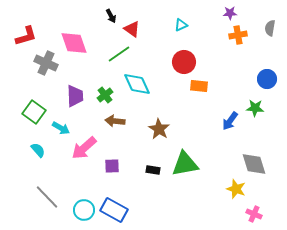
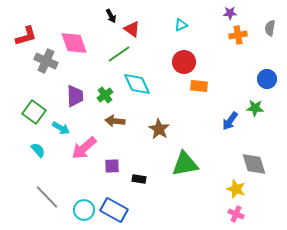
gray cross: moved 2 px up
black rectangle: moved 14 px left, 9 px down
pink cross: moved 18 px left
